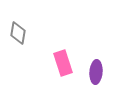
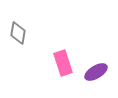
purple ellipse: rotated 55 degrees clockwise
